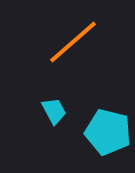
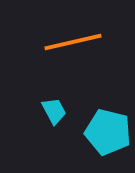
orange line: rotated 28 degrees clockwise
